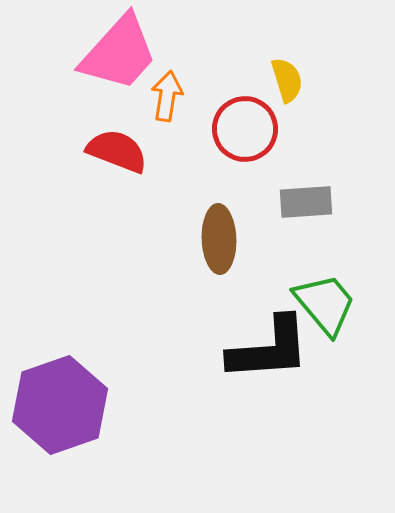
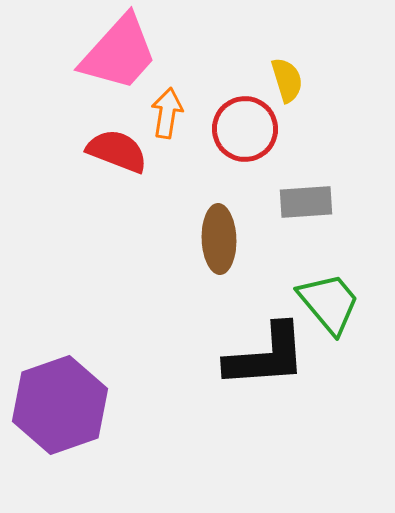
orange arrow: moved 17 px down
green trapezoid: moved 4 px right, 1 px up
black L-shape: moved 3 px left, 7 px down
